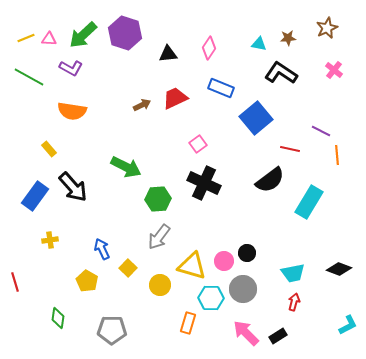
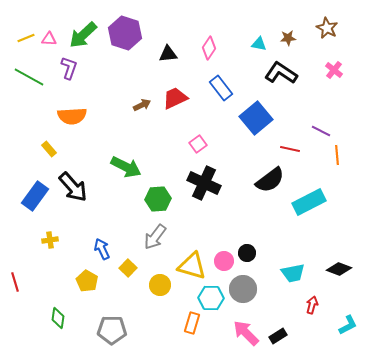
brown star at (327, 28): rotated 20 degrees counterclockwise
purple L-shape at (71, 68): moved 2 px left; rotated 100 degrees counterclockwise
blue rectangle at (221, 88): rotated 30 degrees clockwise
orange semicircle at (72, 111): moved 5 px down; rotated 12 degrees counterclockwise
cyan rectangle at (309, 202): rotated 32 degrees clockwise
gray arrow at (159, 237): moved 4 px left
red arrow at (294, 302): moved 18 px right, 3 px down
orange rectangle at (188, 323): moved 4 px right
